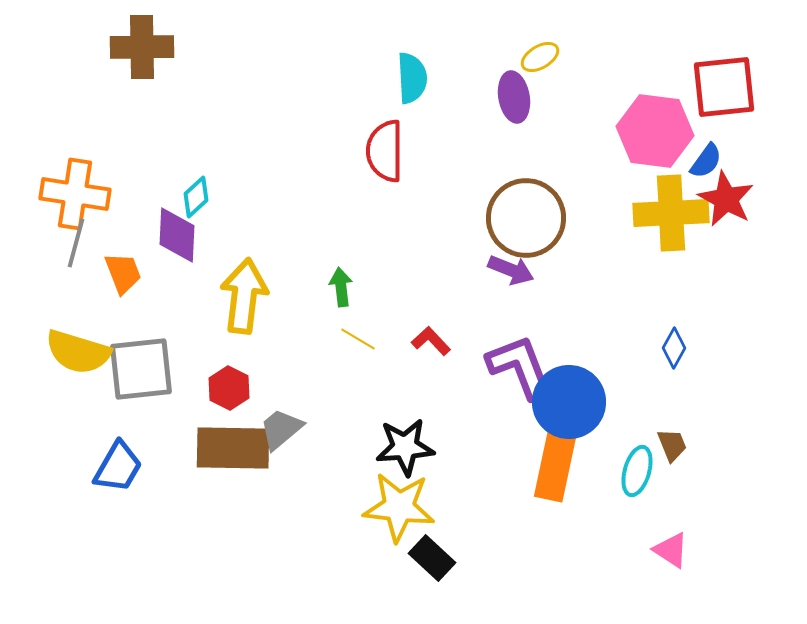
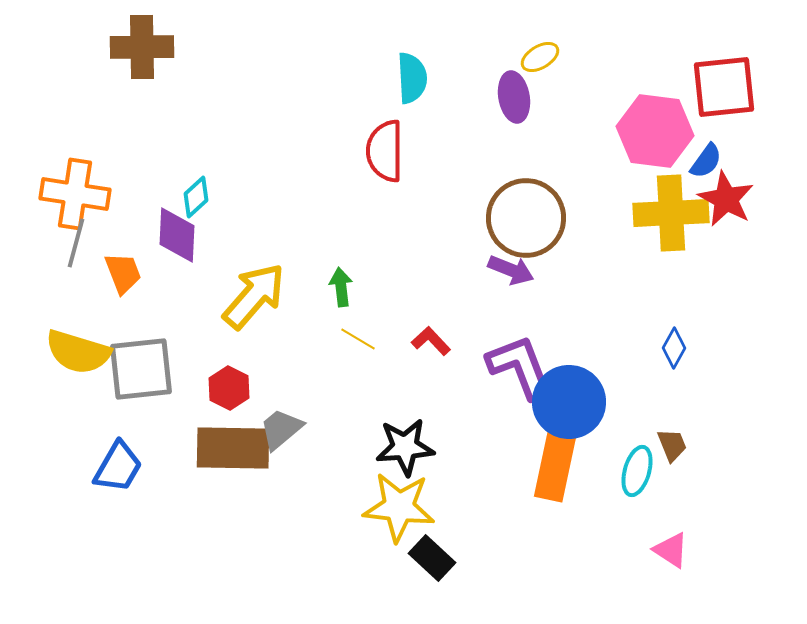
yellow arrow: moved 10 px right; rotated 34 degrees clockwise
